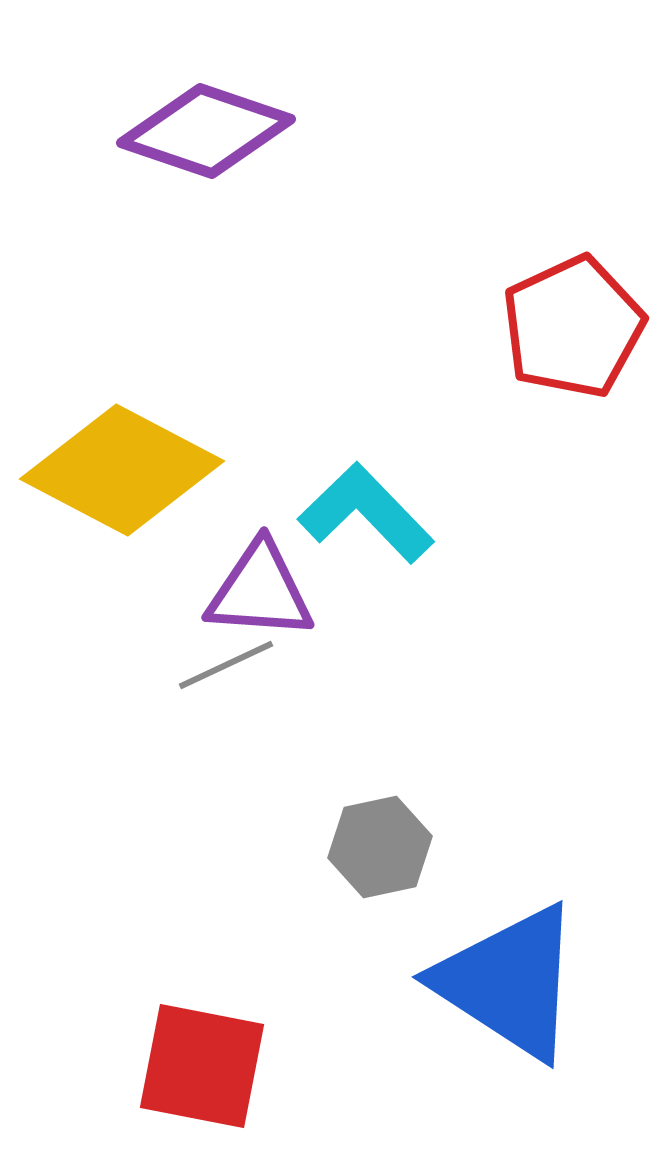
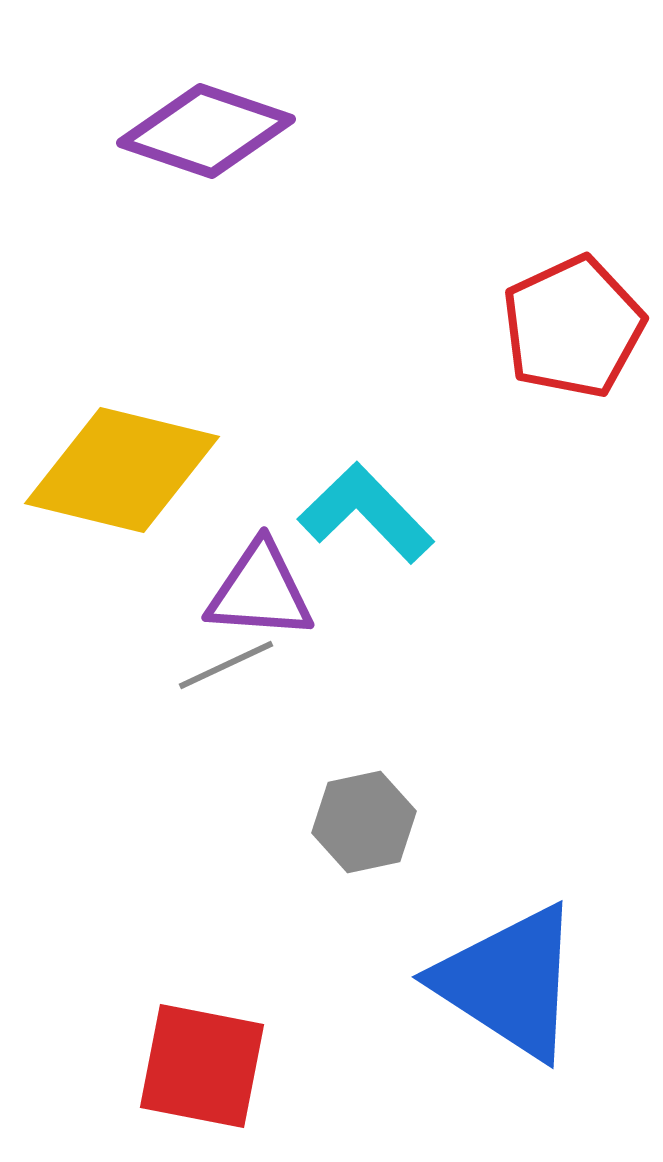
yellow diamond: rotated 14 degrees counterclockwise
gray hexagon: moved 16 px left, 25 px up
